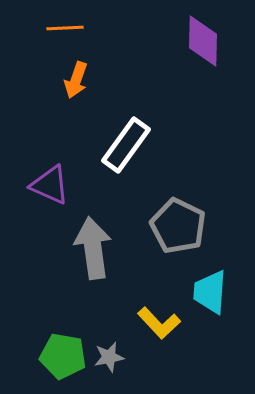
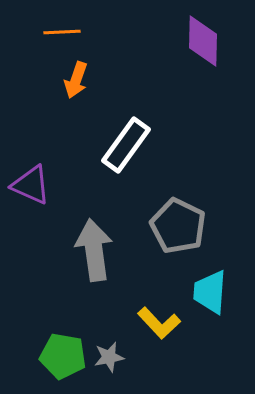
orange line: moved 3 px left, 4 px down
purple triangle: moved 19 px left
gray arrow: moved 1 px right, 2 px down
